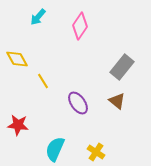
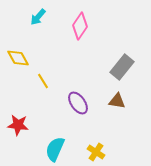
yellow diamond: moved 1 px right, 1 px up
brown triangle: rotated 30 degrees counterclockwise
